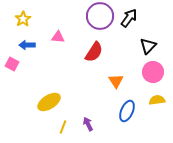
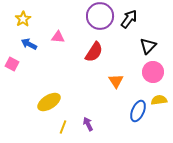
black arrow: moved 1 px down
blue arrow: moved 2 px right, 1 px up; rotated 28 degrees clockwise
yellow semicircle: moved 2 px right
blue ellipse: moved 11 px right
